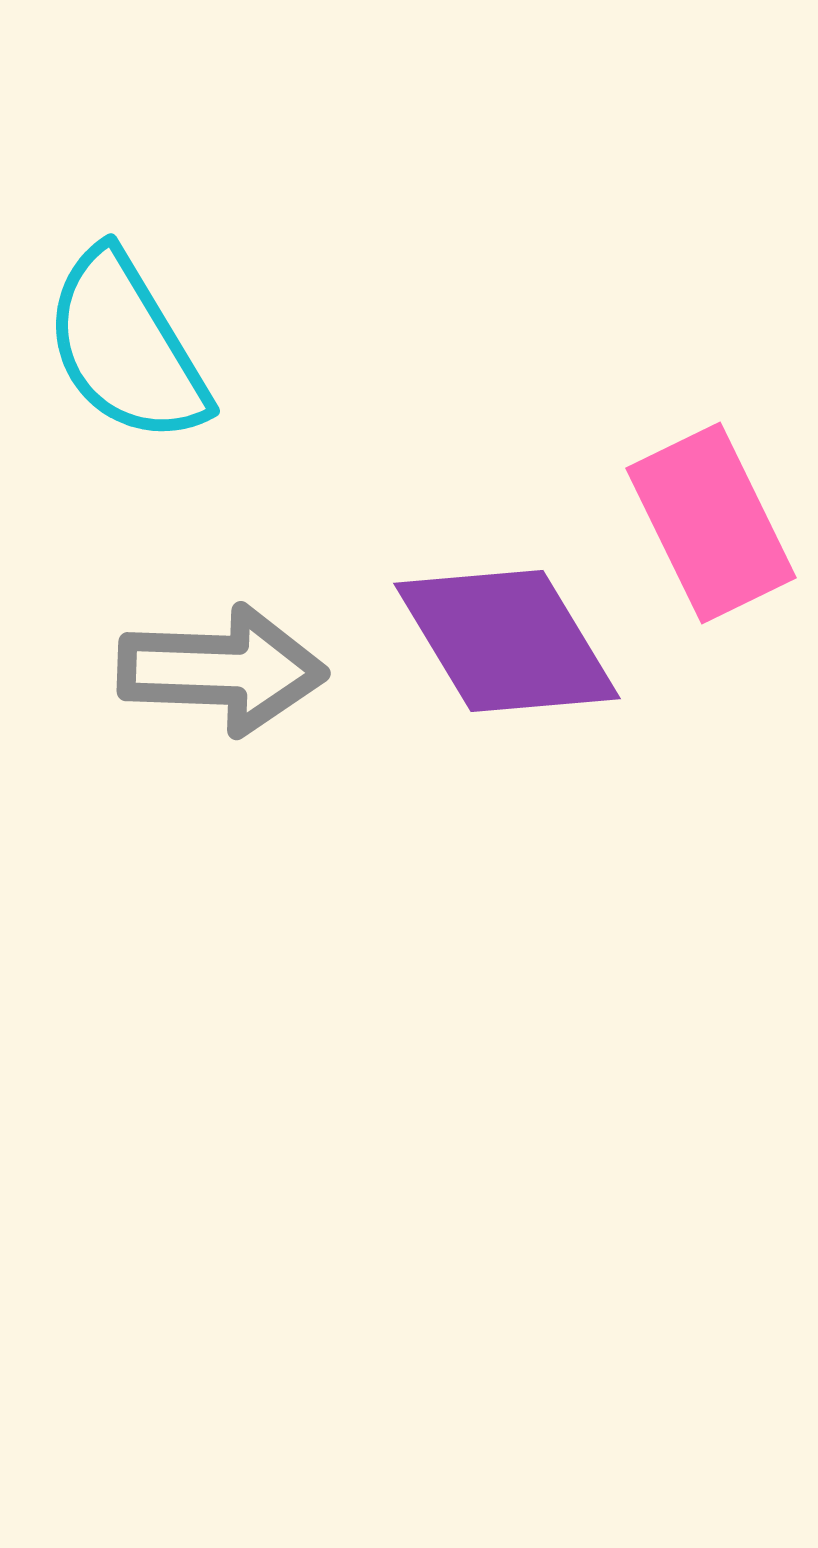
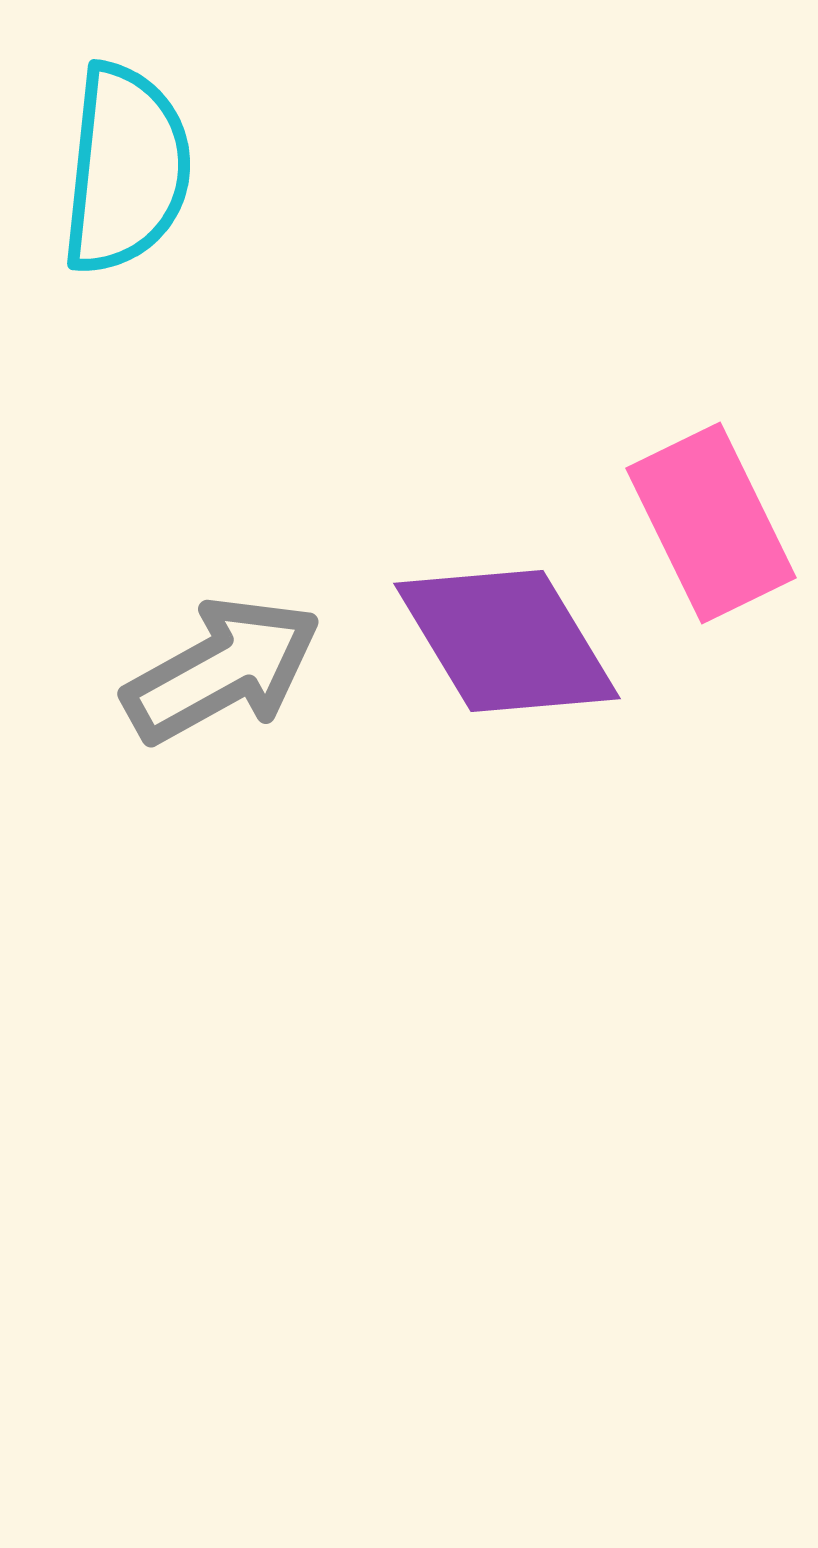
cyan semicircle: moved 178 px up; rotated 143 degrees counterclockwise
gray arrow: rotated 31 degrees counterclockwise
